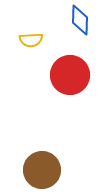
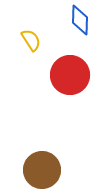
yellow semicircle: rotated 120 degrees counterclockwise
